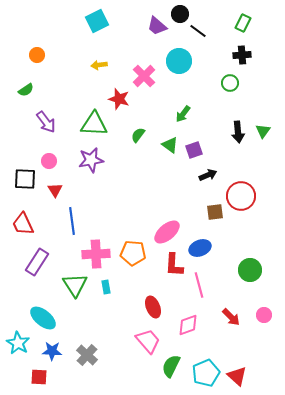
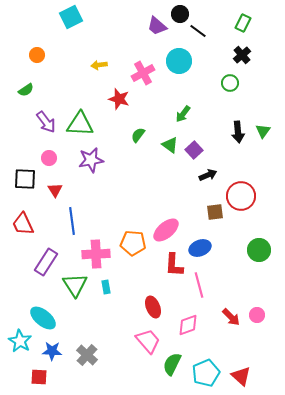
cyan square at (97, 21): moved 26 px left, 4 px up
black cross at (242, 55): rotated 36 degrees counterclockwise
pink cross at (144, 76): moved 1 px left, 3 px up; rotated 15 degrees clockwise
green triangle at (94, 124): moved 14 px left
purple square at (194, 150): rotated 24 degrees counterclockwise
pink circle at (49, 161): moved 3 px up
pink ellipse at (167, 232): moved 1 px left, 2 px up
orange pentagon at (133, 253): moved 10 px up
purple rectangle at (37, 262): moved 9 px right
green circle at (250, 270): moved 9 px right, 20 px up
pink circle at (264, 315): moved 7 px left
cyan star at (18, 343): moved 2 px right, 2 px up
green semicircle at (171, 366): moved 1 px right, 2 px up
red triangle at (237, 376): moved 4 px right
